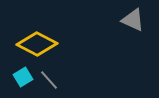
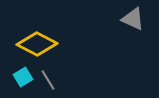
gray triangle: moved 1 px up
gray line: moved 1 px left; rotated 10 degrees clockwise
